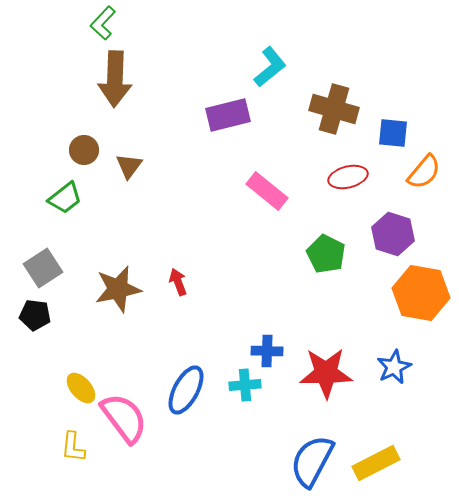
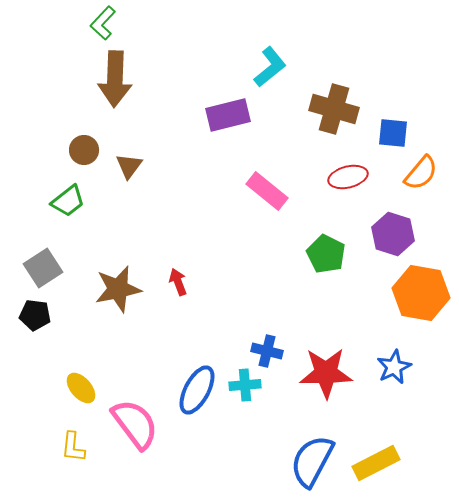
orange semicircle: moved 3 px left, 1 px down
green trapezoid: moved 3 px right, 3 px down
blue cross: rotated 12 degrees clockwise
blue ellipse: moved 11 px right
pink semicircle: moved 11 px right, 6 px down
